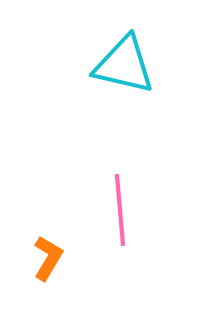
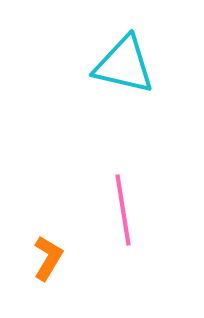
pink line: moved 3 px right; rotated 4 degrees counterclockwise
